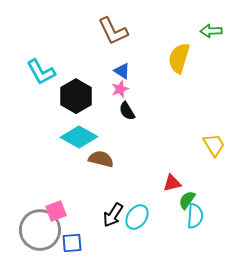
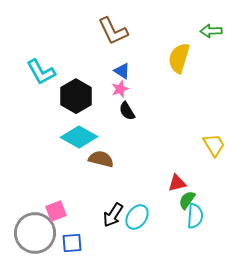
red triangle: moved 5 px right
gray circle: moved 5 px left, 3 px down
